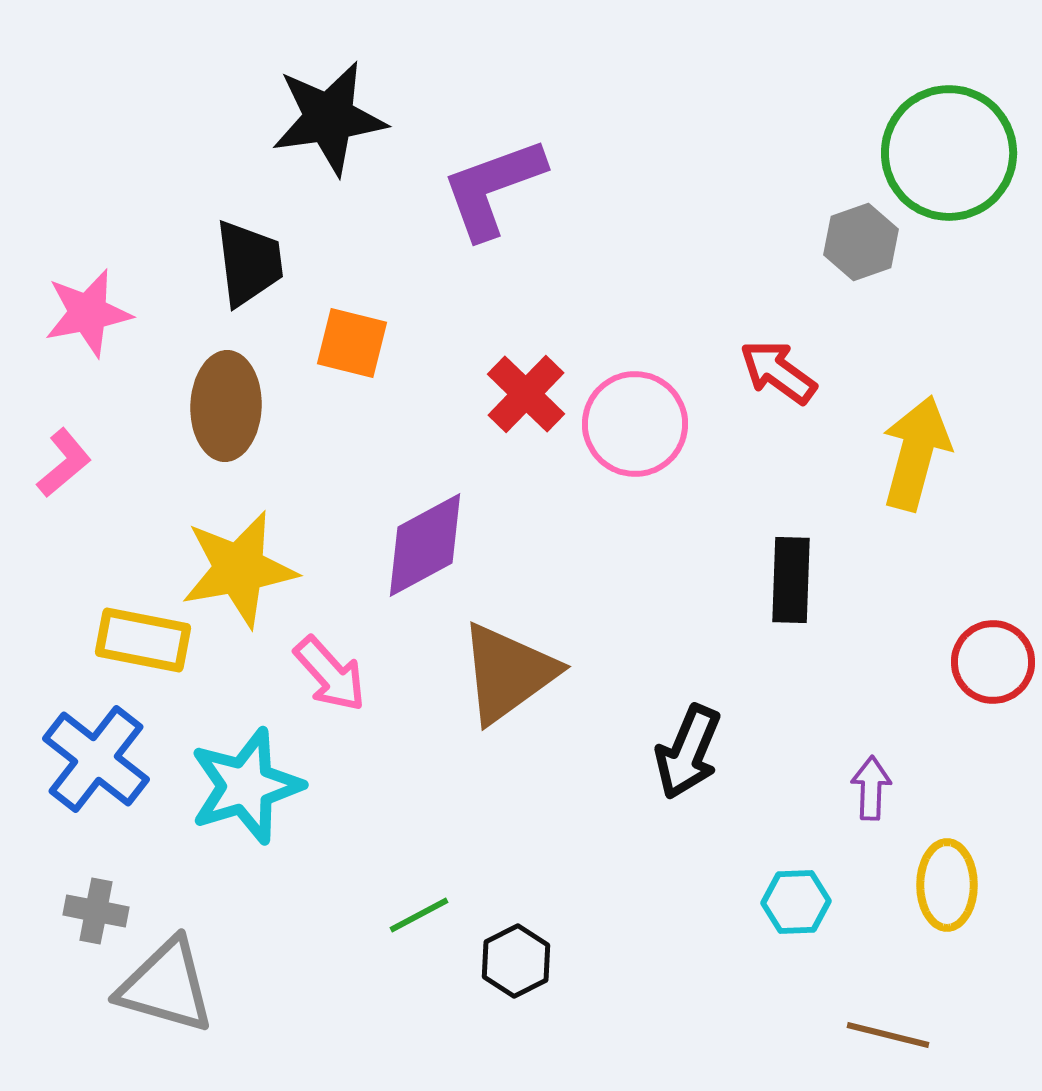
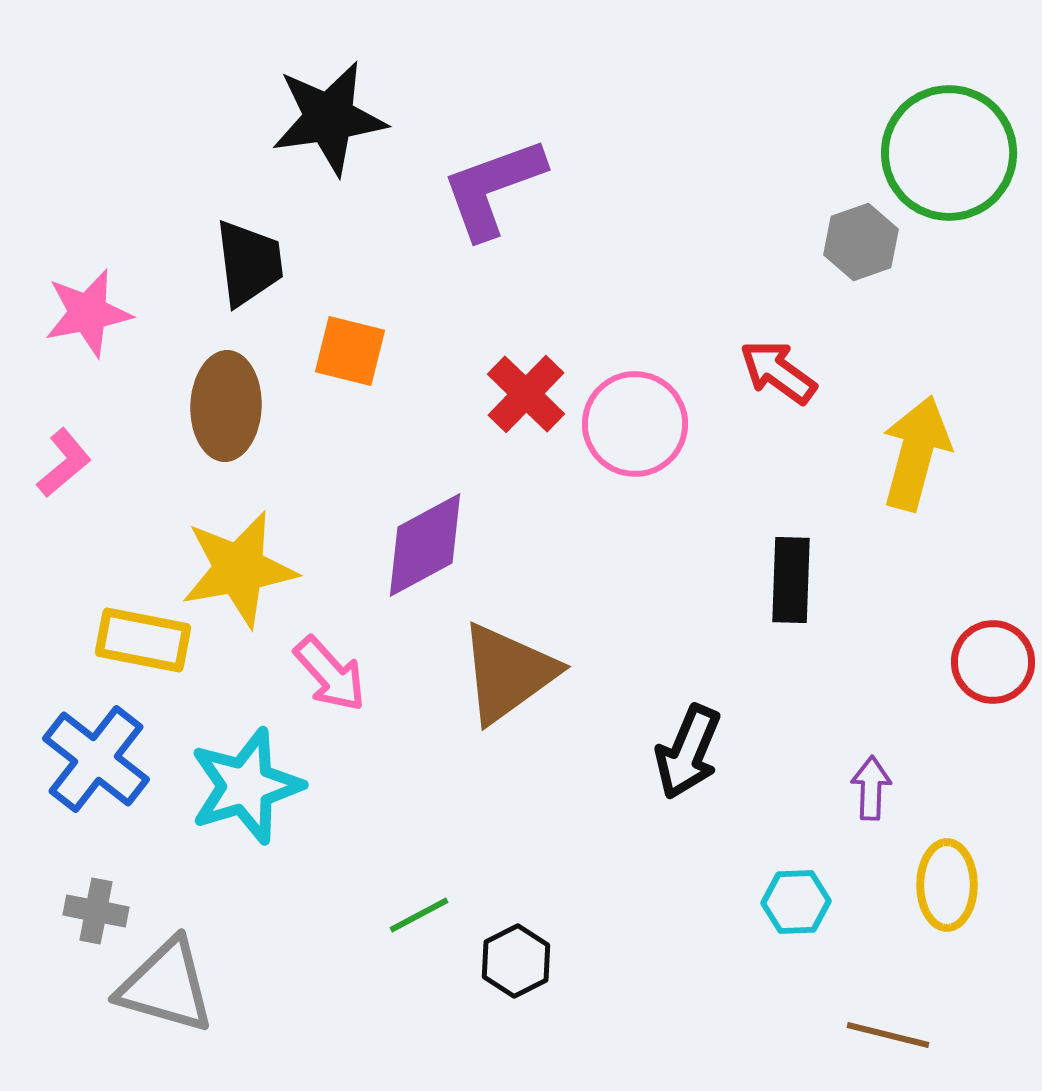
orange square: moved 2 px left, 8 px down
